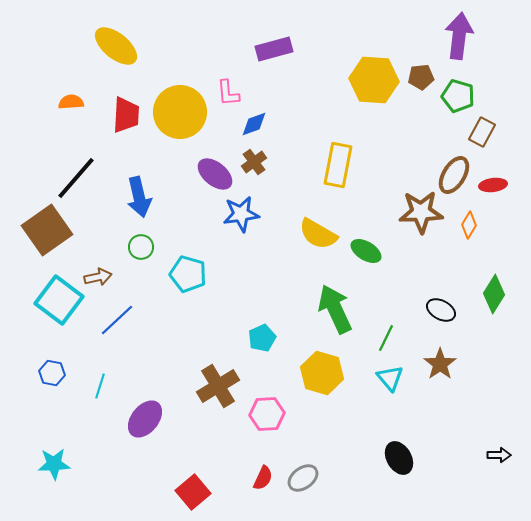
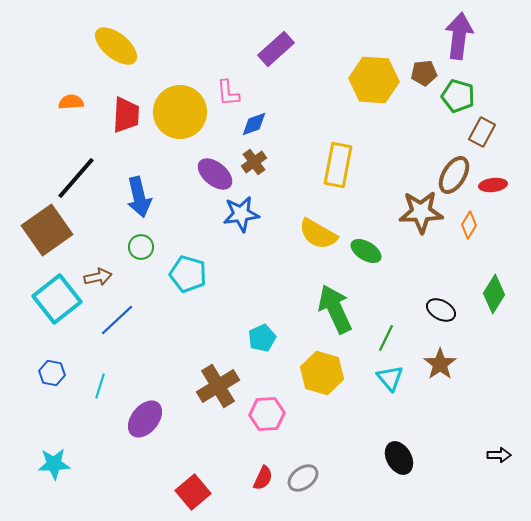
purple rectangle at (274, 49): moved 2 px right; rotated 27 degrees counterclockwise
brown pentagon at (421, 77): moved 3 px right, 4 px up
cyan square at (59, 300): moved 2 px left, 1 px up; rotated 15 degrees clockwise
